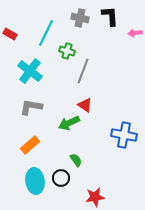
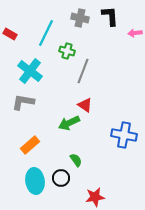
gray L-shape: moved 8 px left, 5 px up
